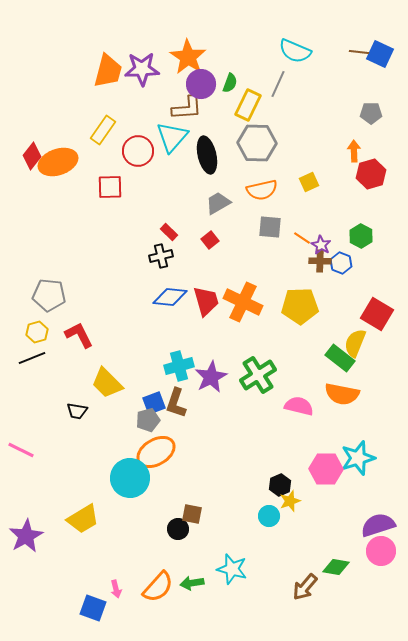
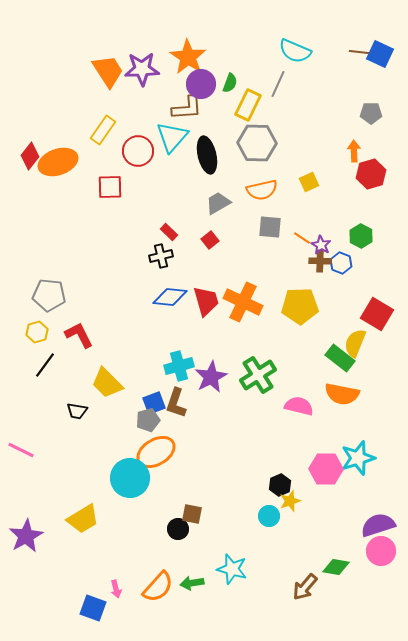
orange trapezoid at (108, 71): rotated 48 degrees counterclockwise
red diamond at (32, 156): moved 2 px left
black line at (32, 358): moved 13 px right, 7 px down; rotated 32 degrees counterclockwise
